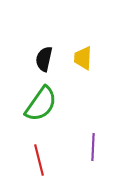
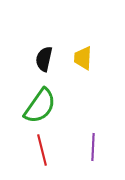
green semicircle: moved 1 px left, 2 px down
red line: moved 3 px right, 10 px up
